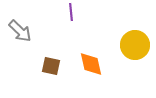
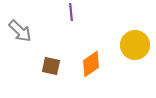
orange diamond: rotated 68 degrees clockwise
